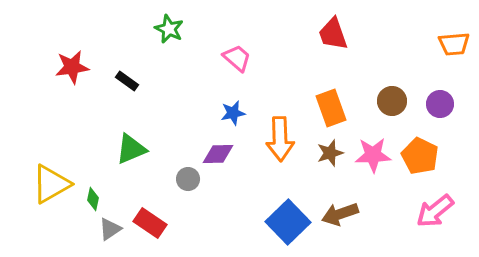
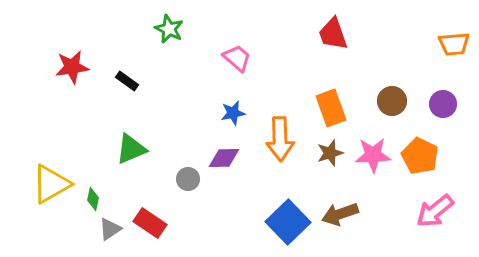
purple circle: moved 3 px right
purple diamond: moved 6 px right, 4 px down
